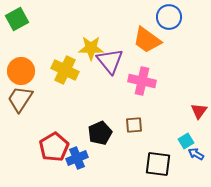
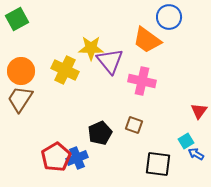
brown square: rotated 24 degrees clockwise
red pentagon: moved 2 px right, 10 px down
